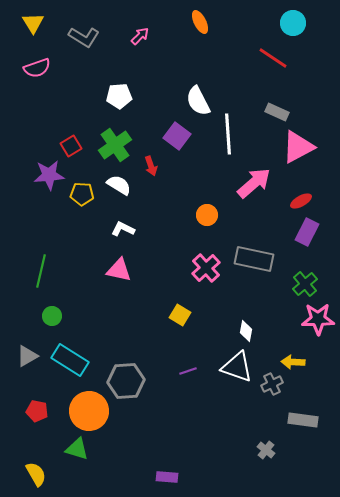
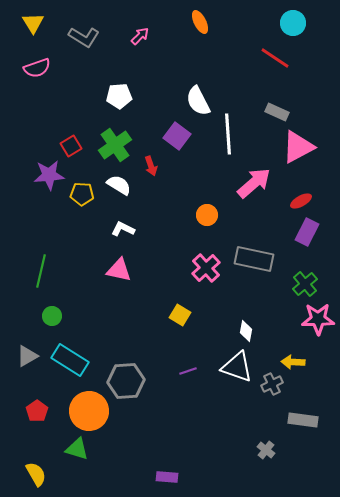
red line at (273, 58): moved 2 px right
red pentagon at (37, 411): rotated 25 degrees clockwise
